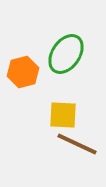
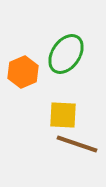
orange hexagon: rotated 8 degrees counterclockwise
brown line: rotated 6 degrees counterclockwise
